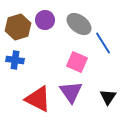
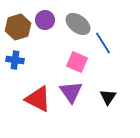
gray ellipse: moved 1 px left
